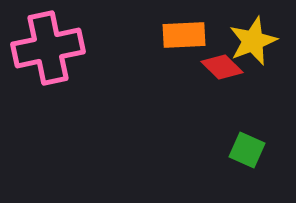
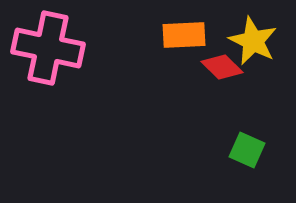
yellow star: rotated 24 degrees counterclockwise
pink cross: rotated 24 degrees clockwise
